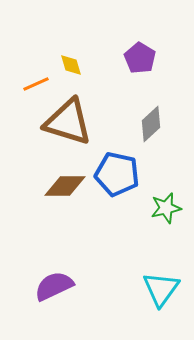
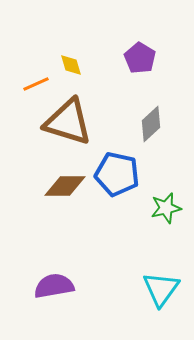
purple semicircle: rotated 15 degrees clockwise
